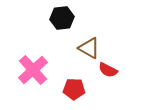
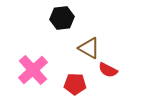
red pentagon: moved 1 px right, 5 px up
